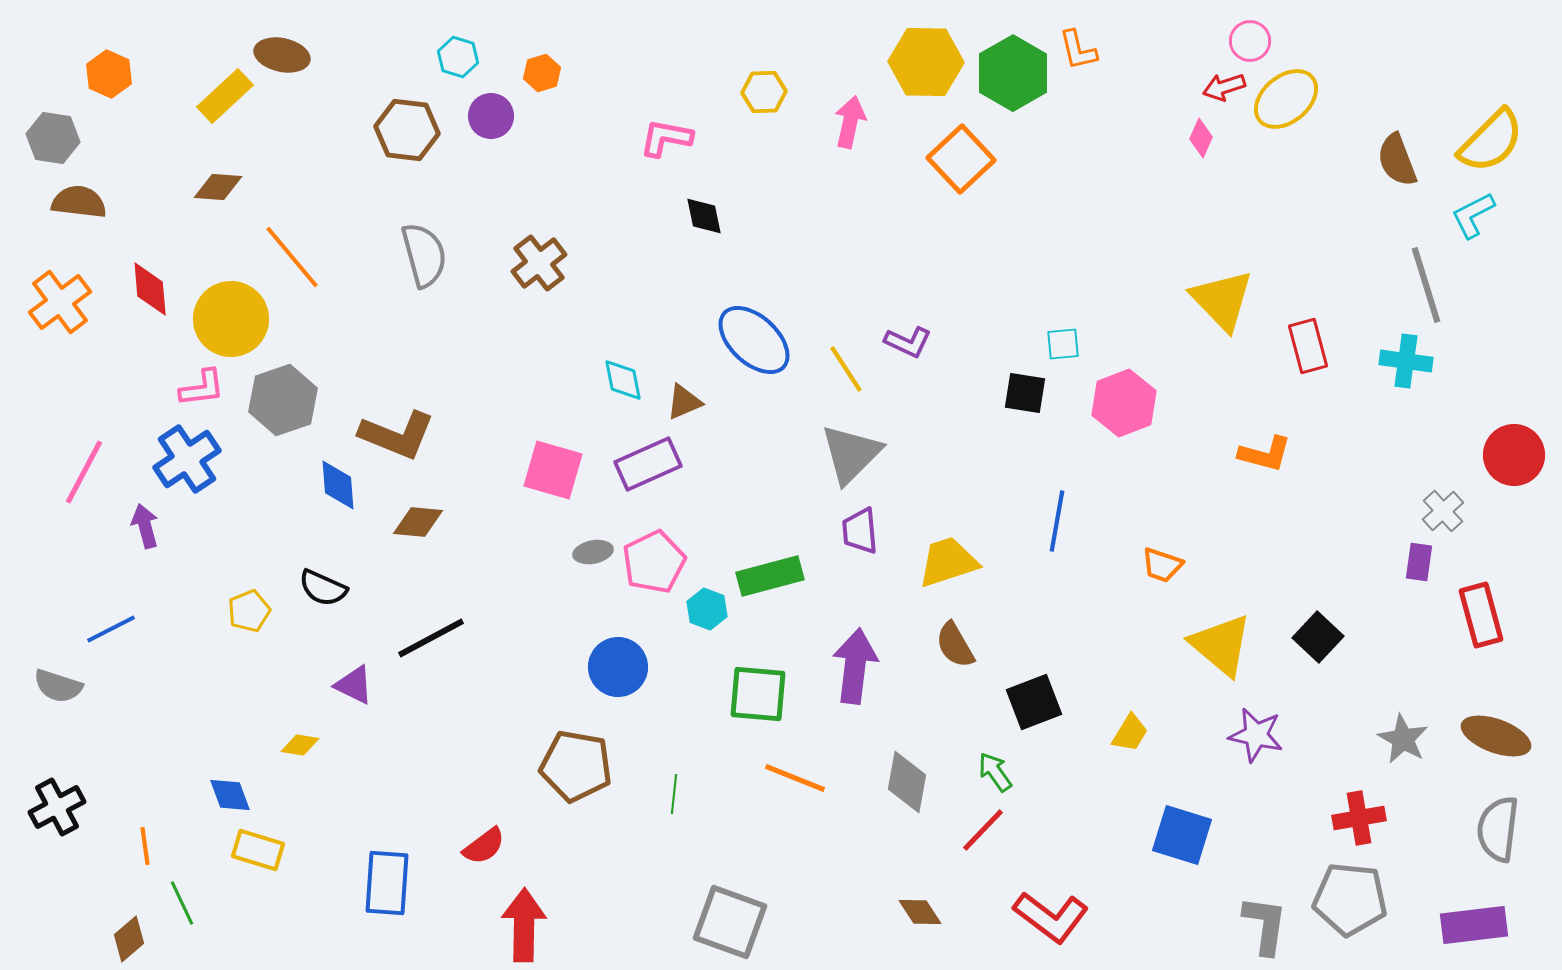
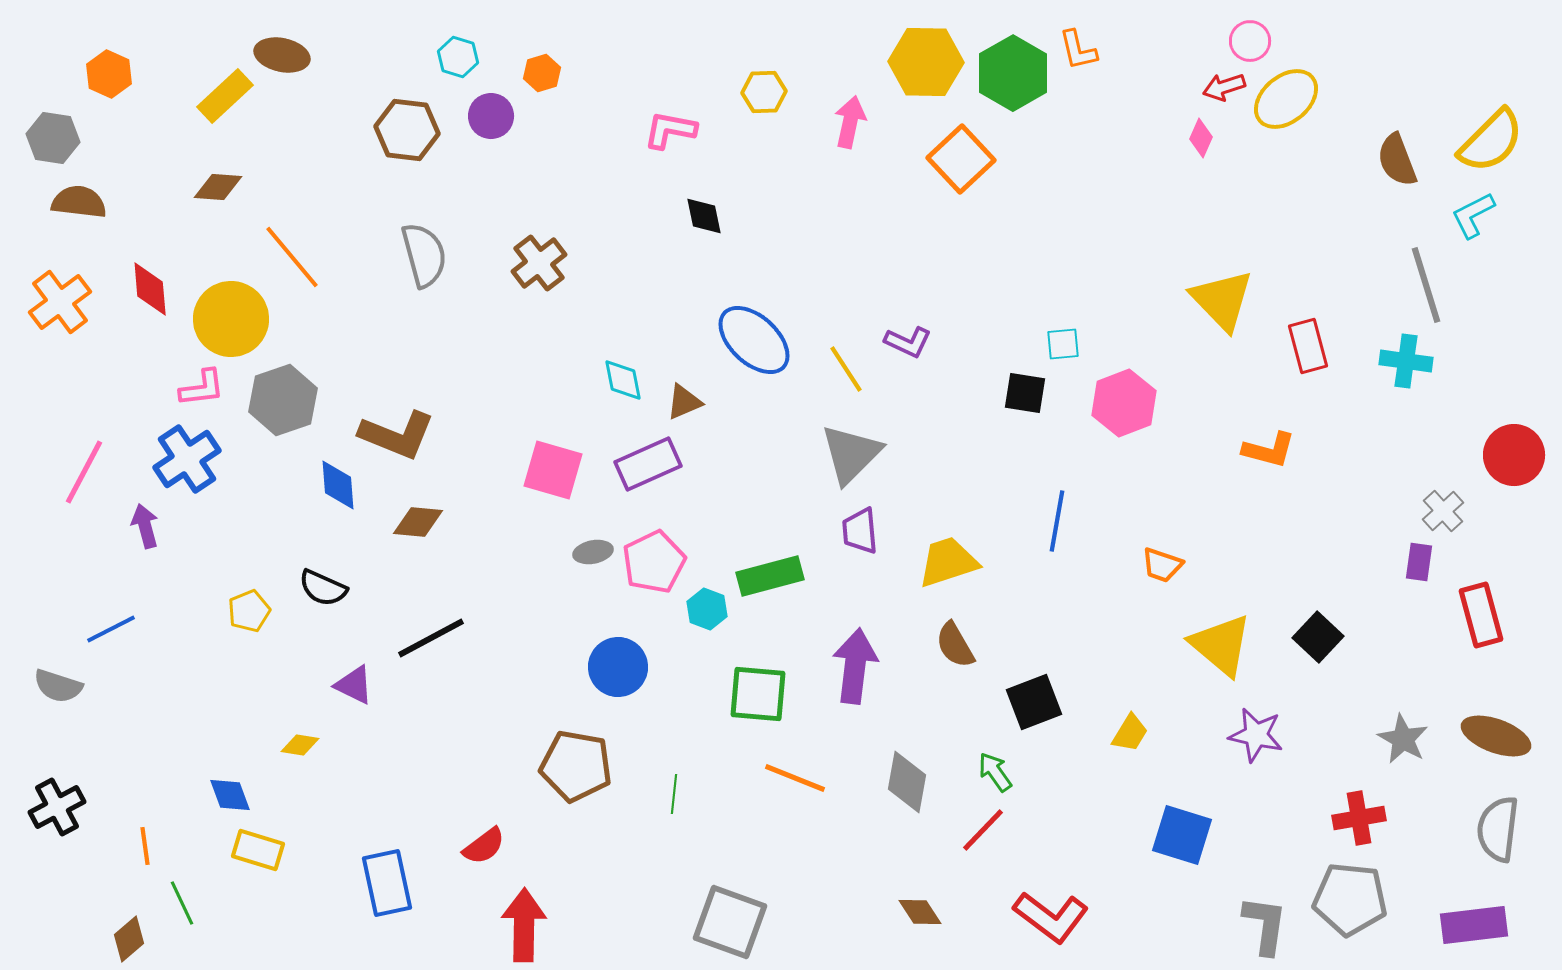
pink L-shape at (666, 138): moved 4 px right, 8 px up
orange L-shape at (1265, 454): moved 4 px right, 4 px up
blue rectangle at (387, 883): rotated 16 degrees counterclockwise
